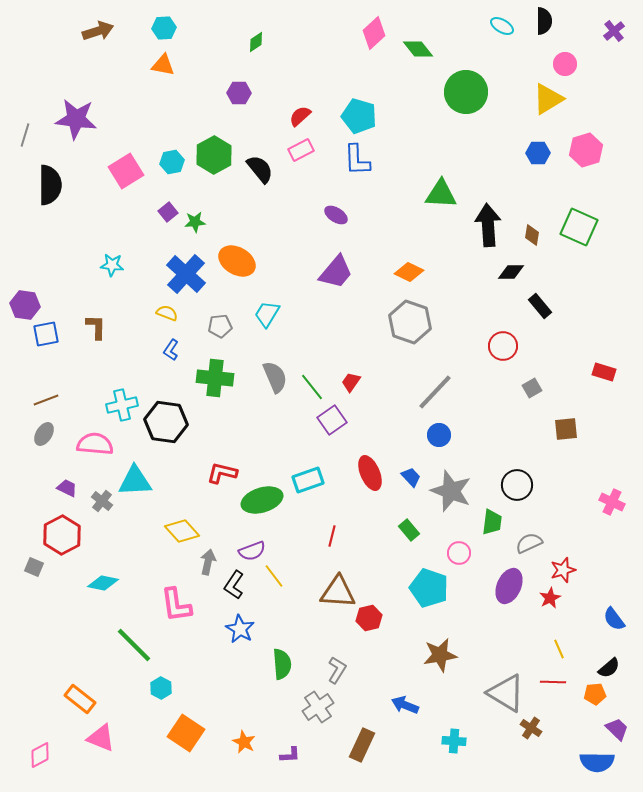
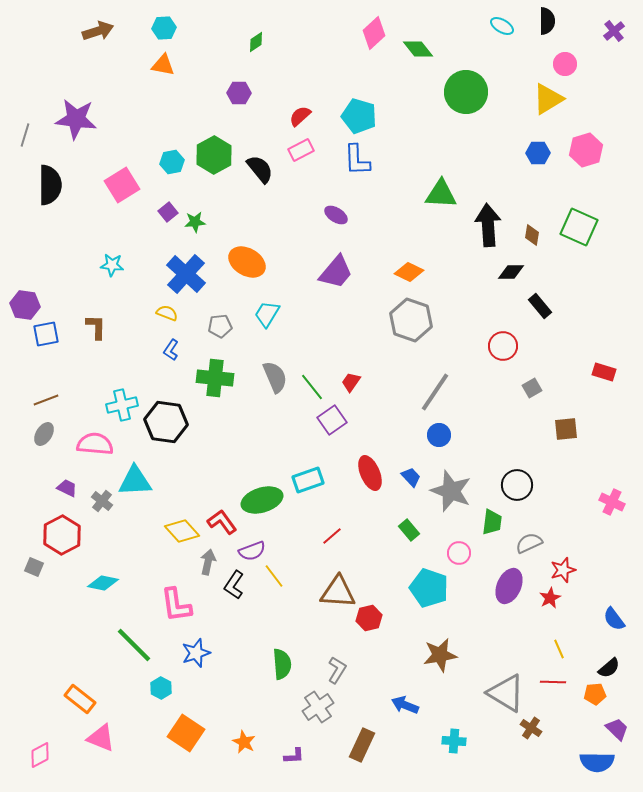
black semicircle at (544, 21): moved 3 px right
pink square at (126, 171): moved 4 px left, 14 px down
orange ellipse at (237, 261): moved 10 px right, 1 px down
gray hexagon at (410, 322): moved 1 px right, 2 px up
gray line at (435, 392): rotated 9 degrees counterclockwise
red L-shape at (222, 473): moved 49 px down; rotated 40 degrees clockwise
red line at (332, 536): rotated 35 degrees clockwise
blue star at (240, 629): moved 44 px left, 24 px down; rotated 24 degrees clockwise
purple L-shape at (290, 755): moved 4 px right, 1 px down
